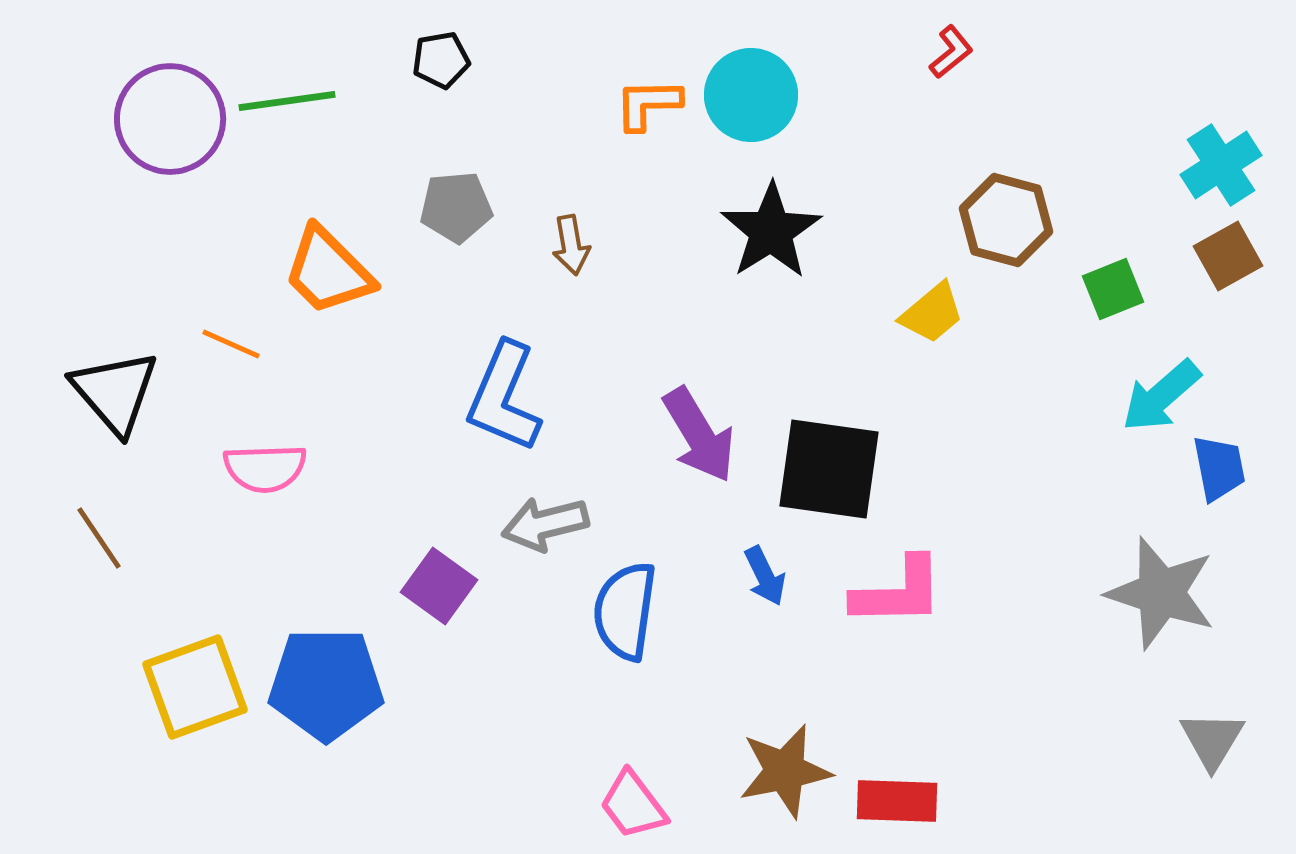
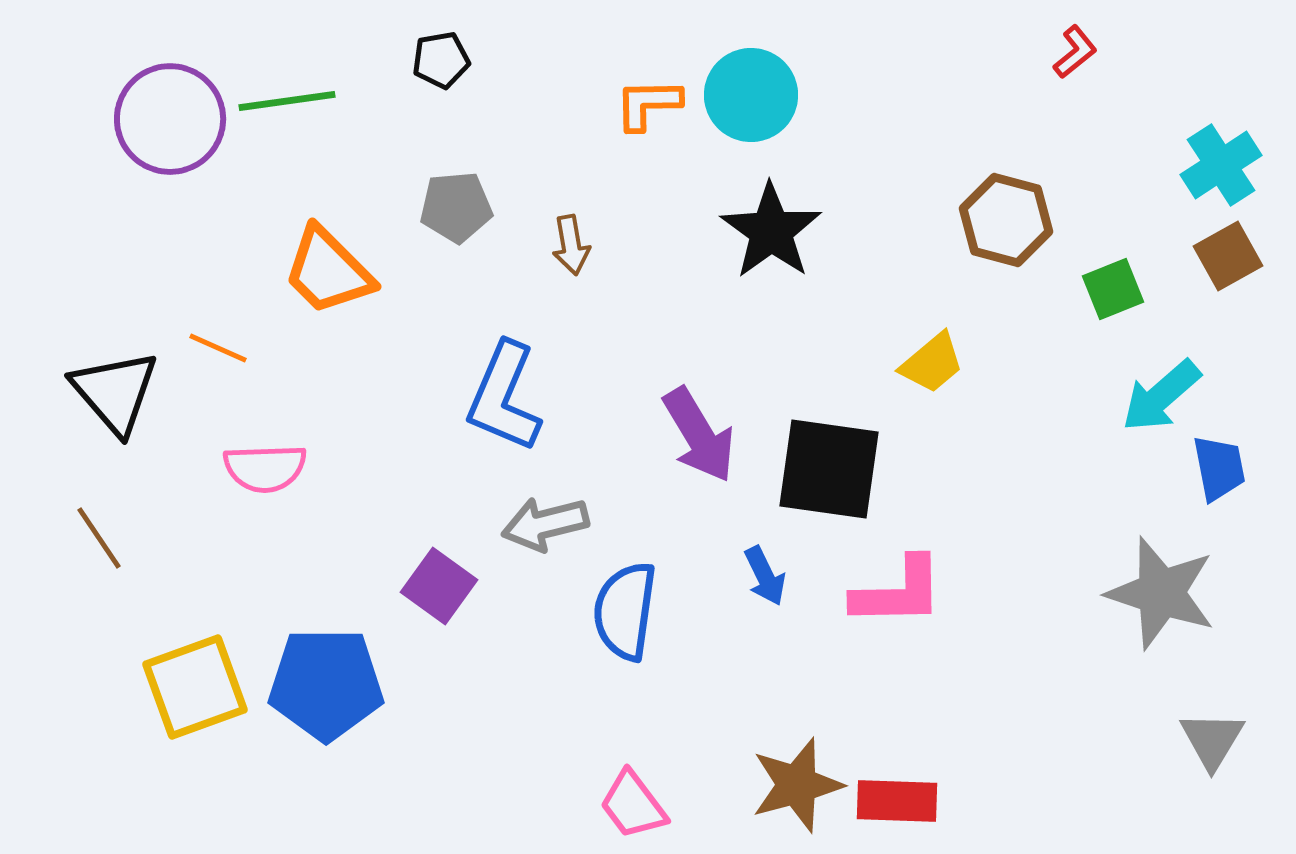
red L-shape: moved 124 px right
black star: rotated 4 degrees counterclockwise
yellow trapezoid: moved 50 px down
orange line: moved 13 px left, 4 px down
brown star: moved 12 px right, 14 px down; rotated 4 degrees counterclockwise
